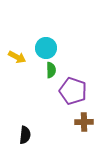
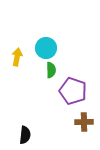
yellow arrow: rotated 108 degrees counterclockwise
